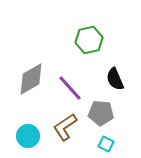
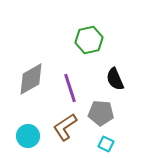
purple line: rotated 24 degrees clockwise
